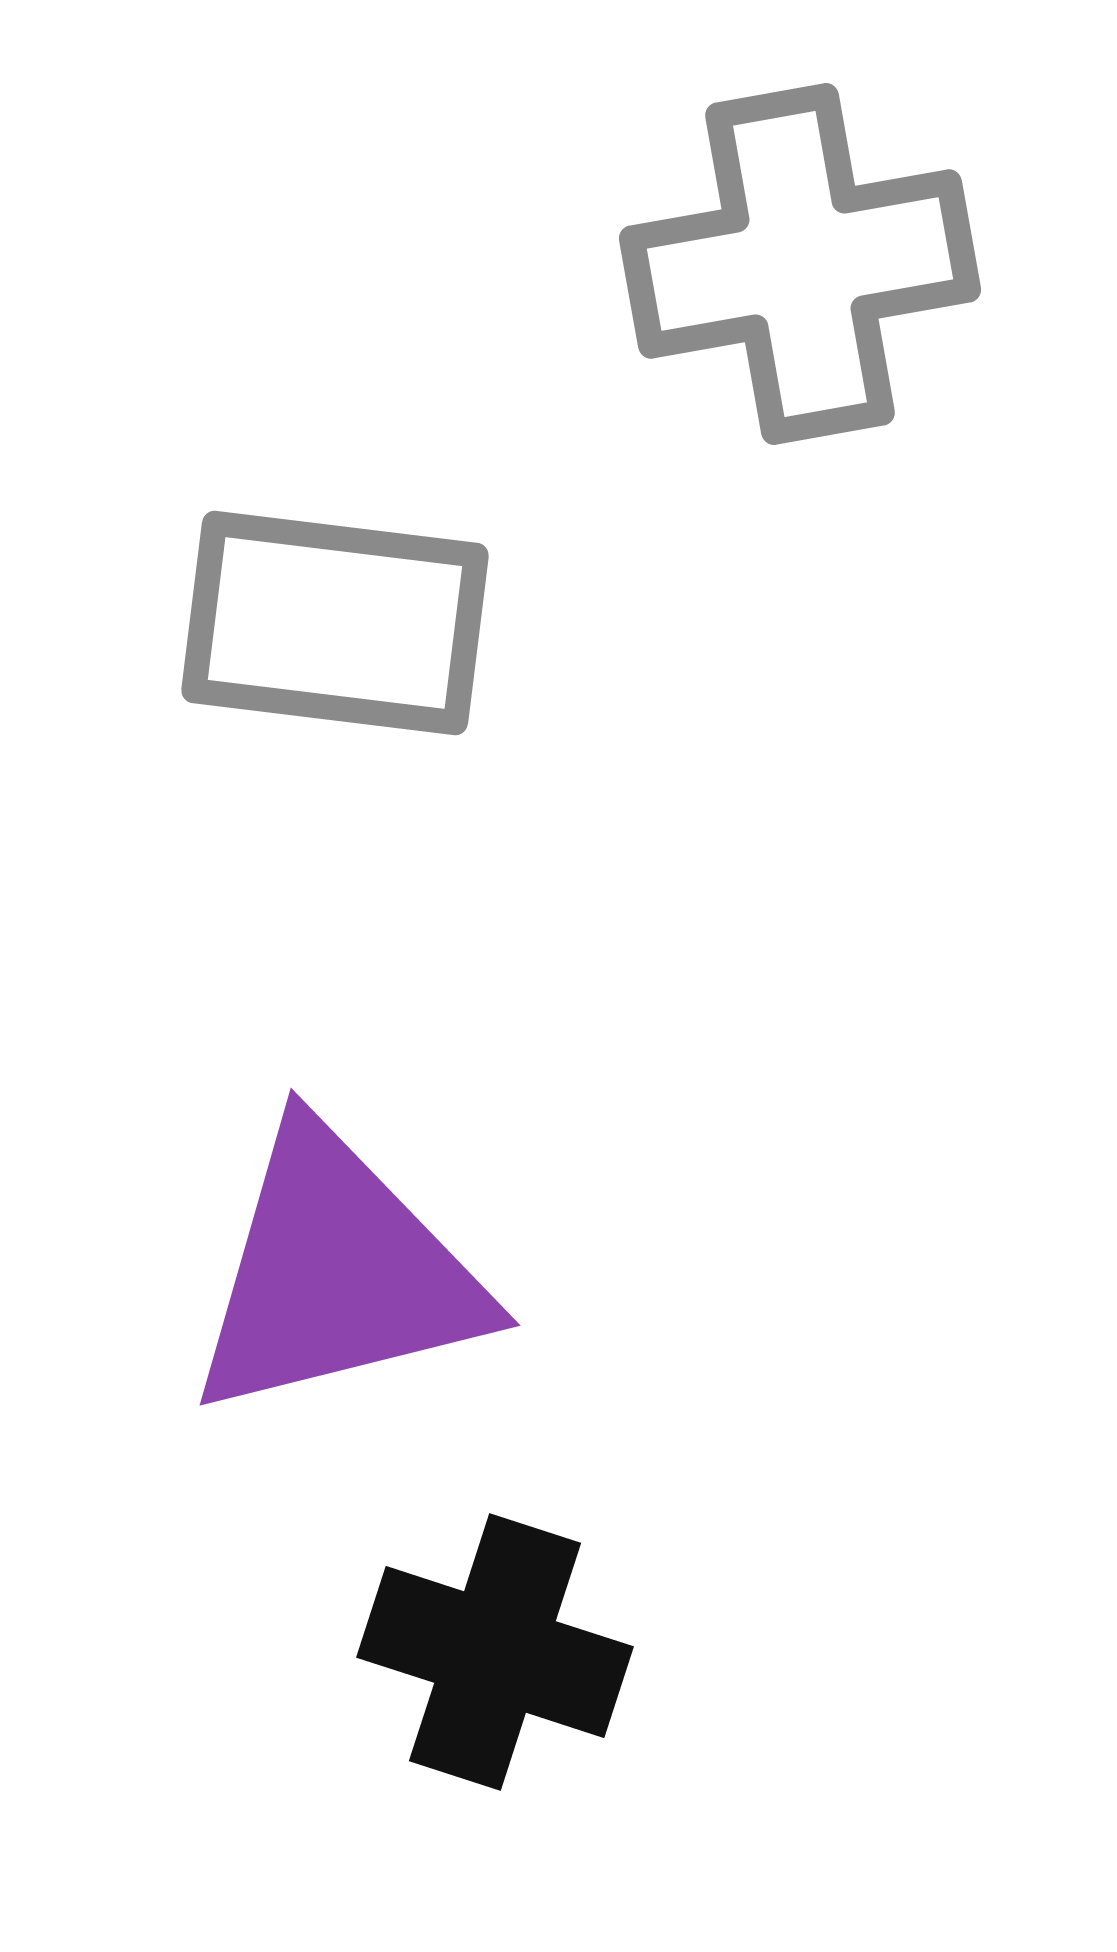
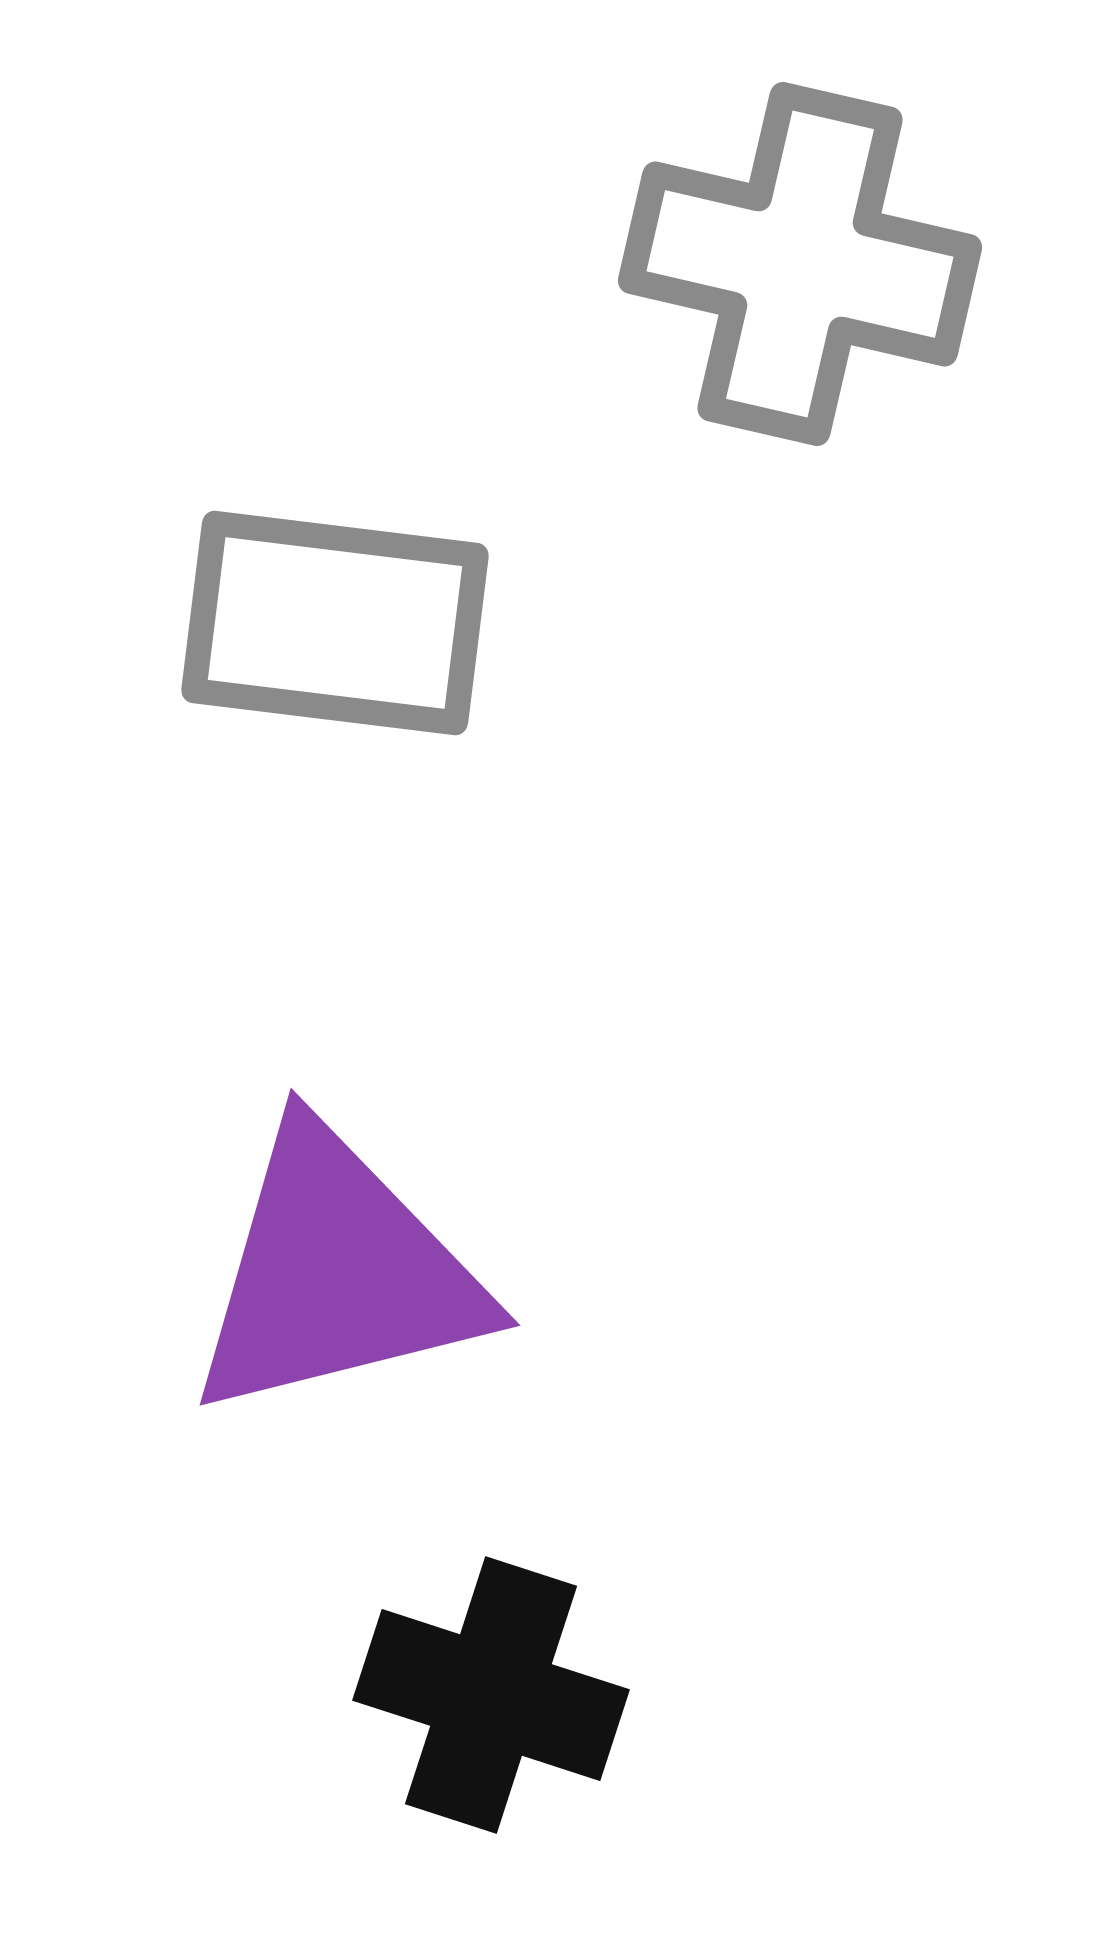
gray cross: rotated 23 degrees clockwise
black cross: moved 4 px left, 43 px down
